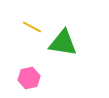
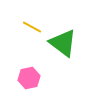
green triangle: rotated 28 degrees clockwise
